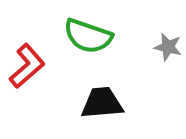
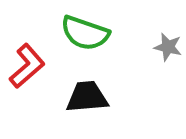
green semicircle: moved 3 px left, 3 px up
black trapezoid: moved 15 px left, 6 px up
